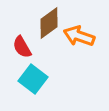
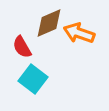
brown diamond: rotated 12 degrees clockwise
orange arrow: moved 3 px up
